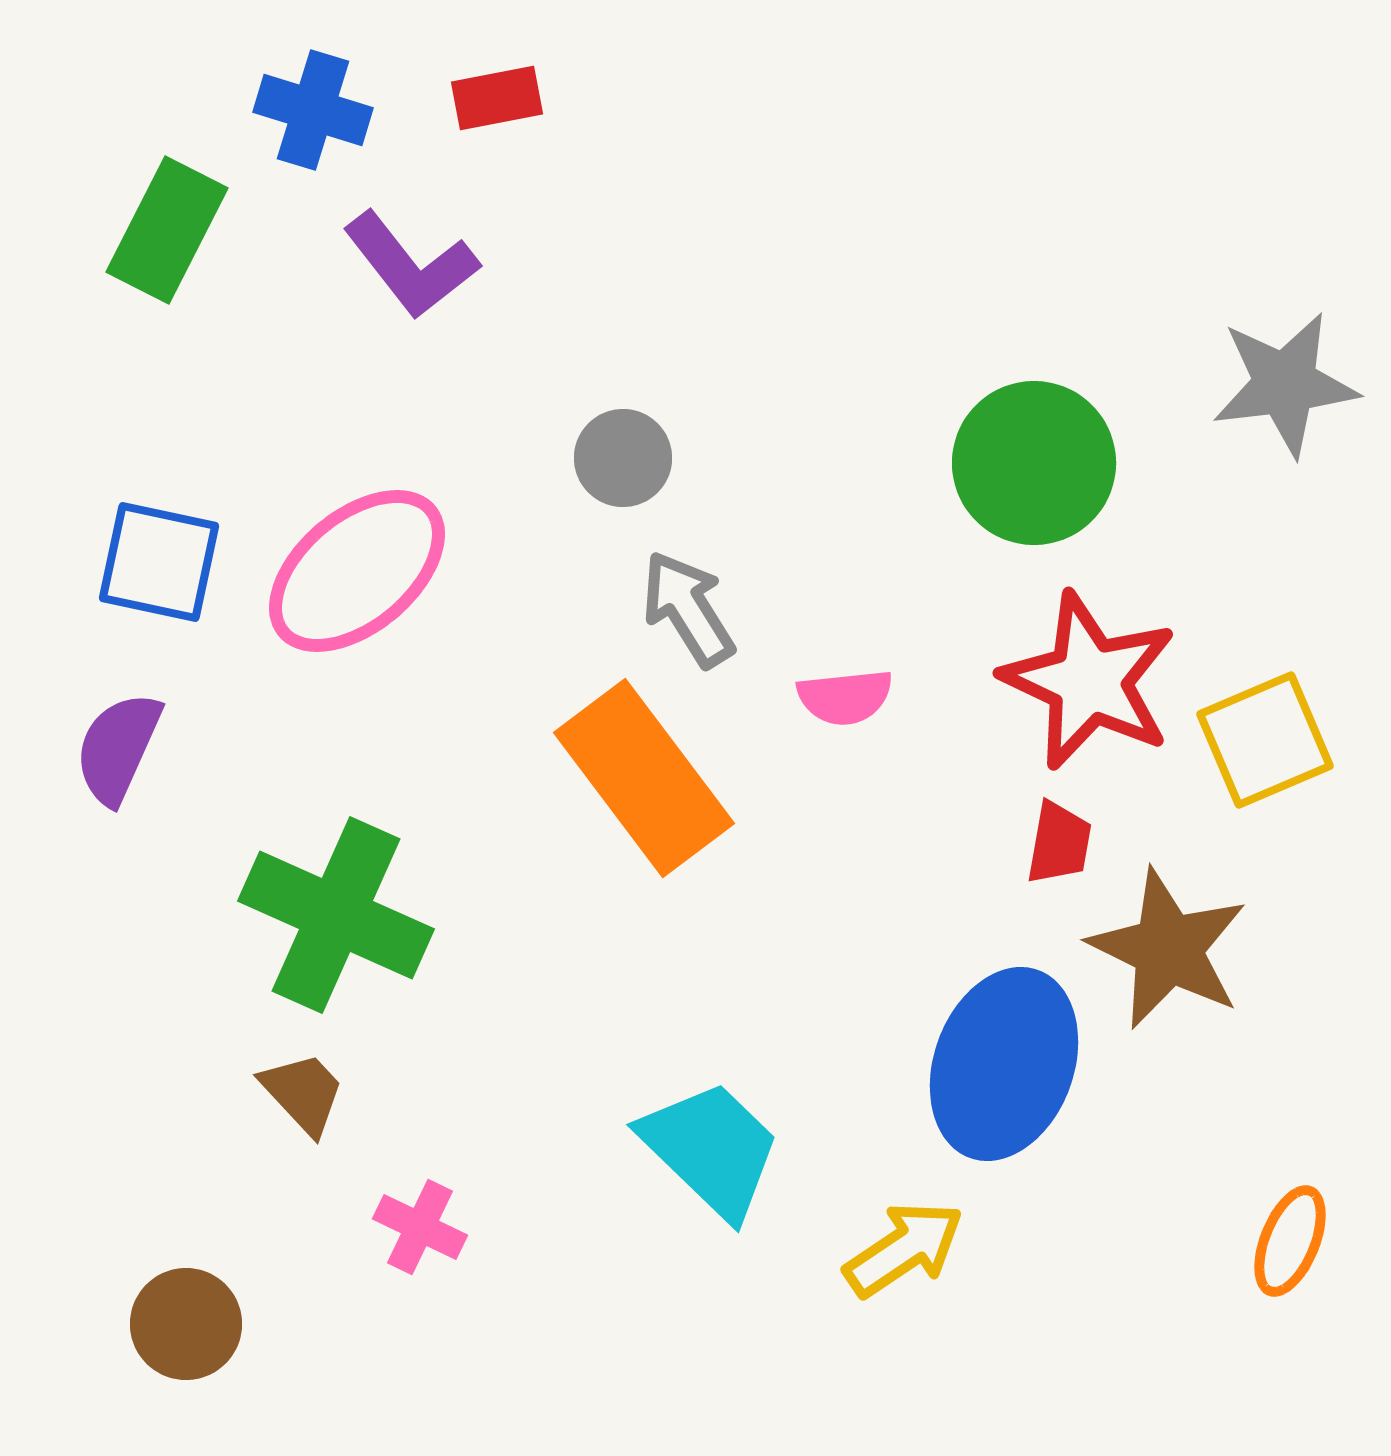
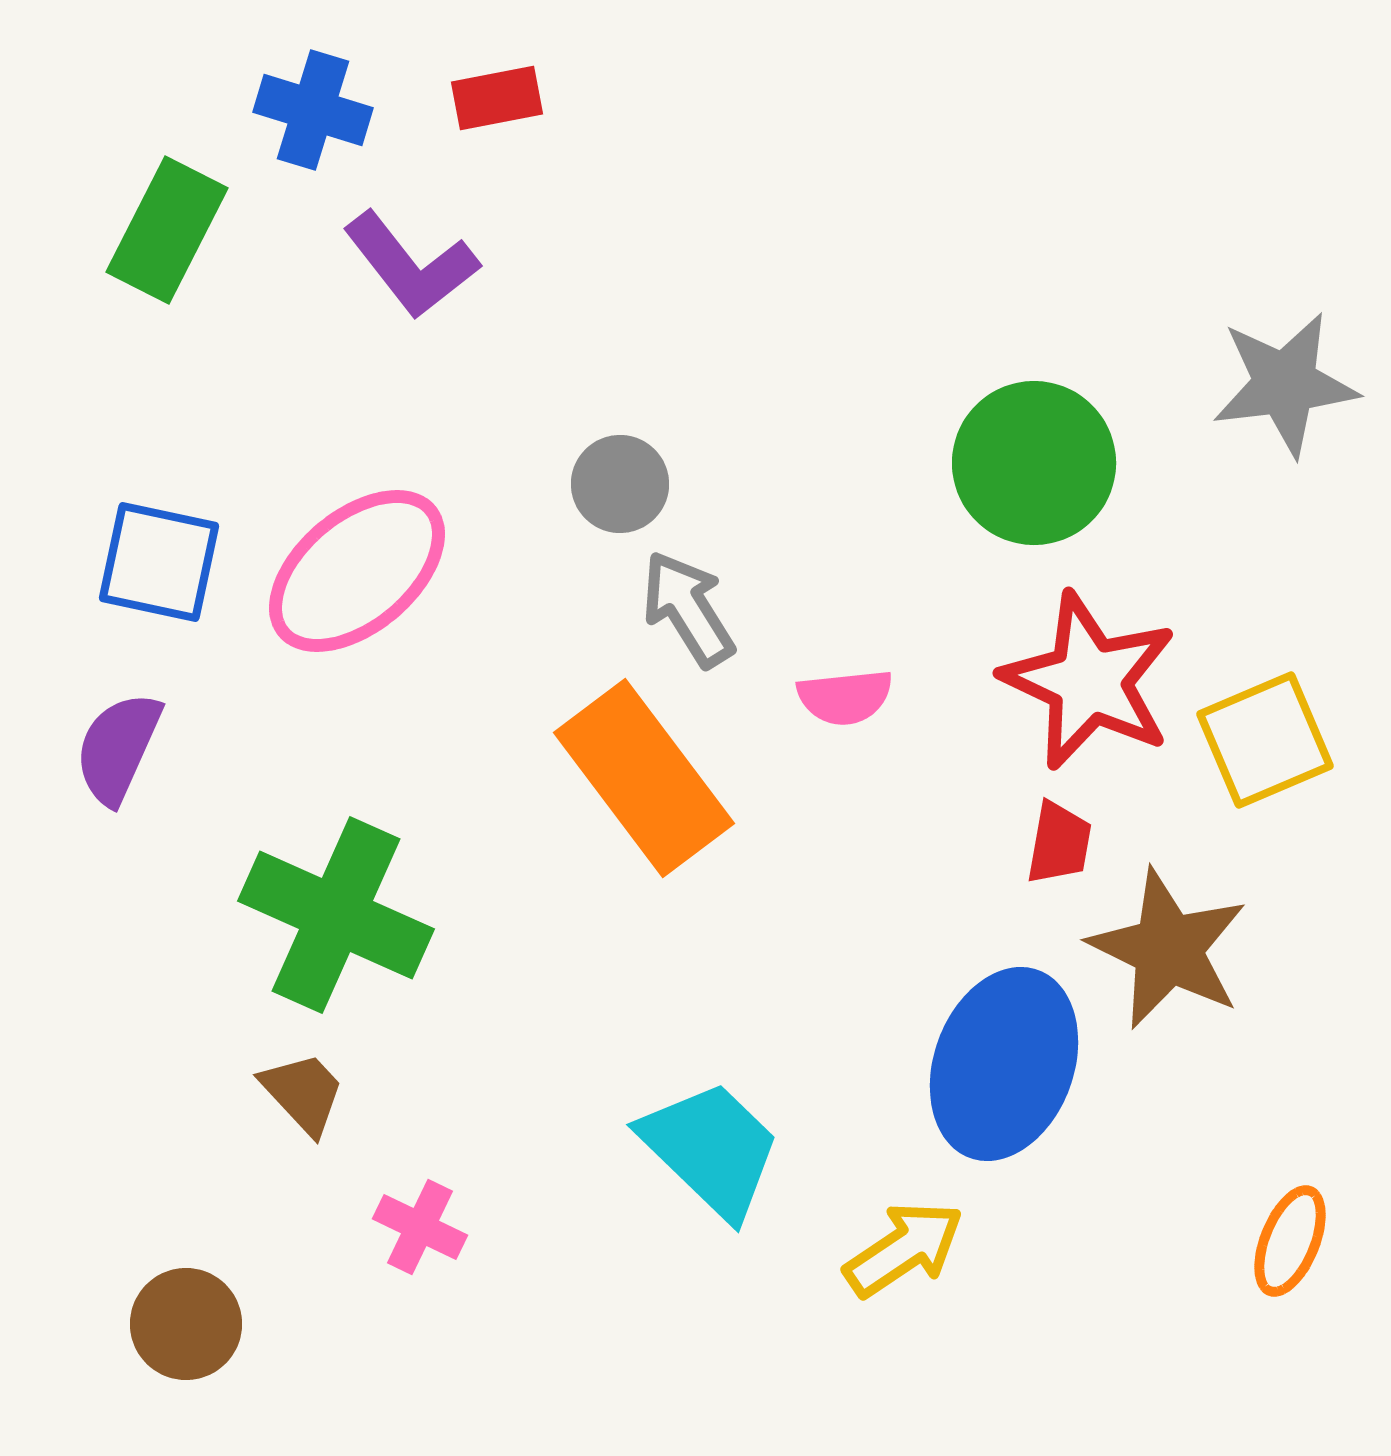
gray circle: moved 3 px left, 26 px down
